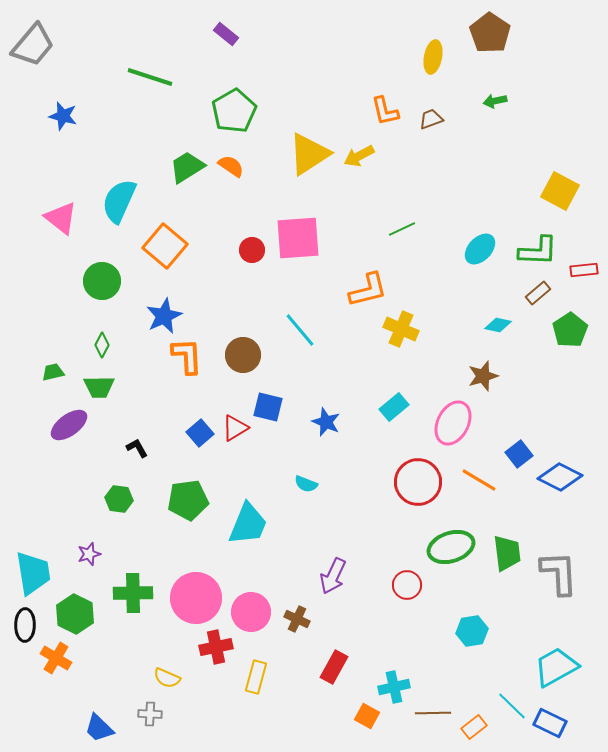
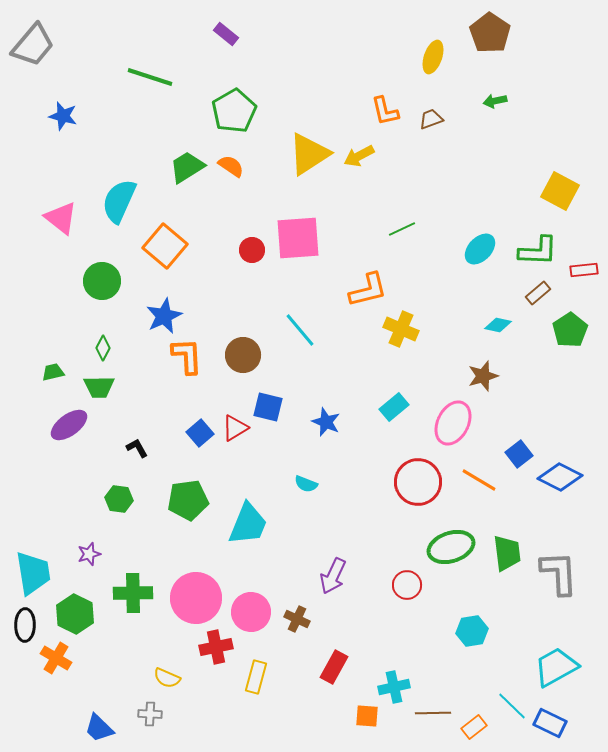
yellow ellipse at (433, 57): rotated 8 degrees clockwise
green diamond at (102, 345): moved 1 px right, 3 px down
orange square at (367, 716): rotated 25 degrees counterclockwise
